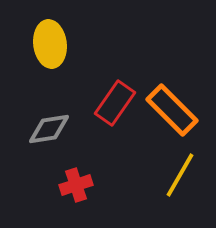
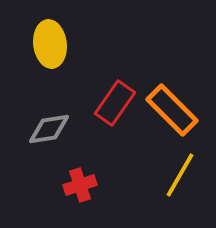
red cross: moved 4 px right
